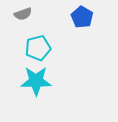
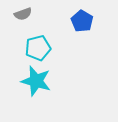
blue pentagon: moved 4 px down
cyan star: rotated 16 degrees clockwise
